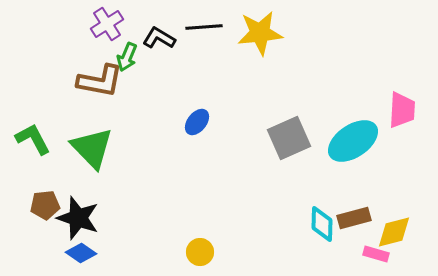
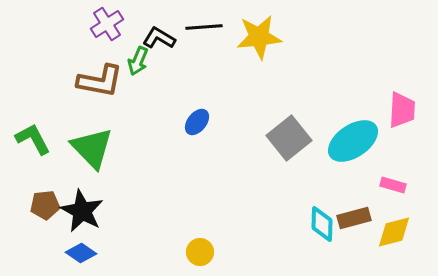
yellow star: moved 1 px left, 4 px down
green arrow: moved 11 px right, 4 px down
gray square: rotated 15 degrees counterclockwise
black star: moved 4 px right, 7 px up; rotated 9 degrees clockwise
pink rectangle: moved 17 px right, 69 px up
